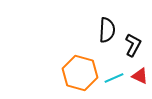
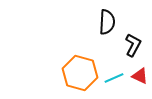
black semicircle: moved 8 px up
